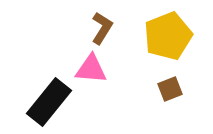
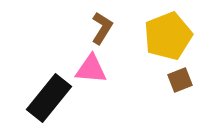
brown square: moved 10 px right, 9 px up
black rectangle: moved 4 px up
